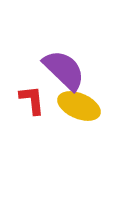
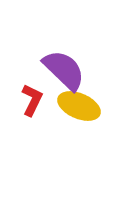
red L-shape: rotated 32 degrees clockwise
